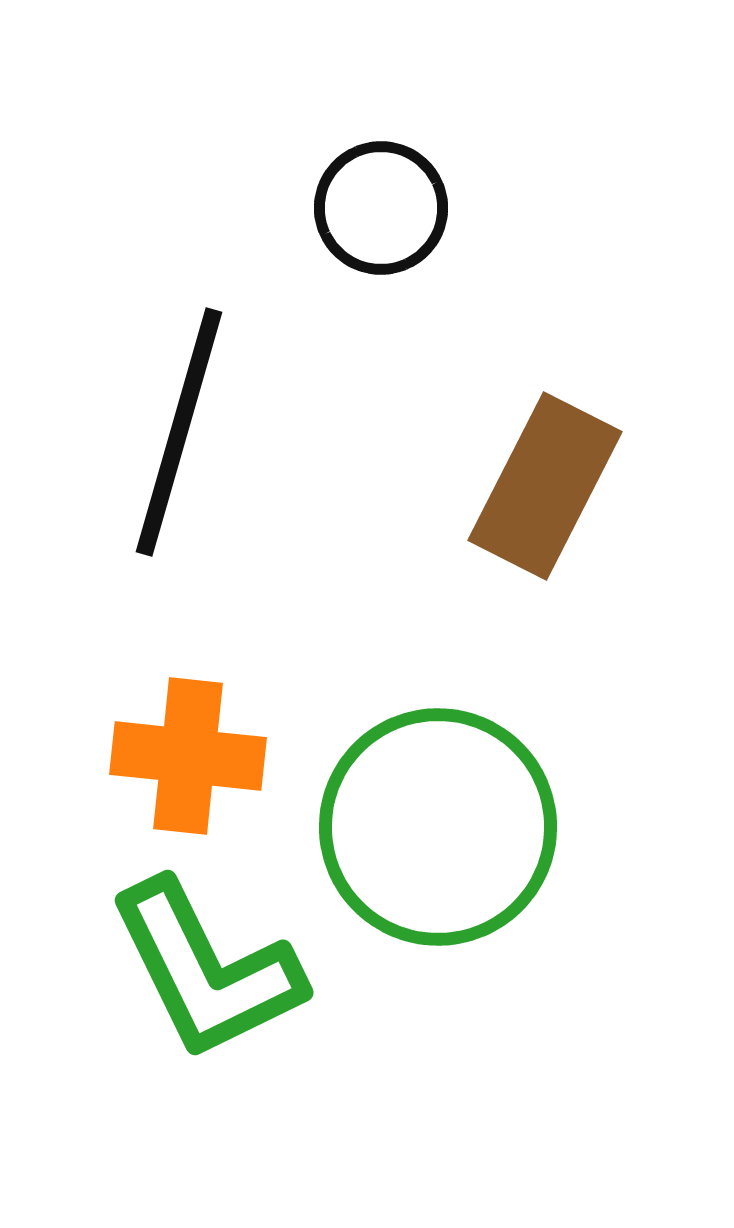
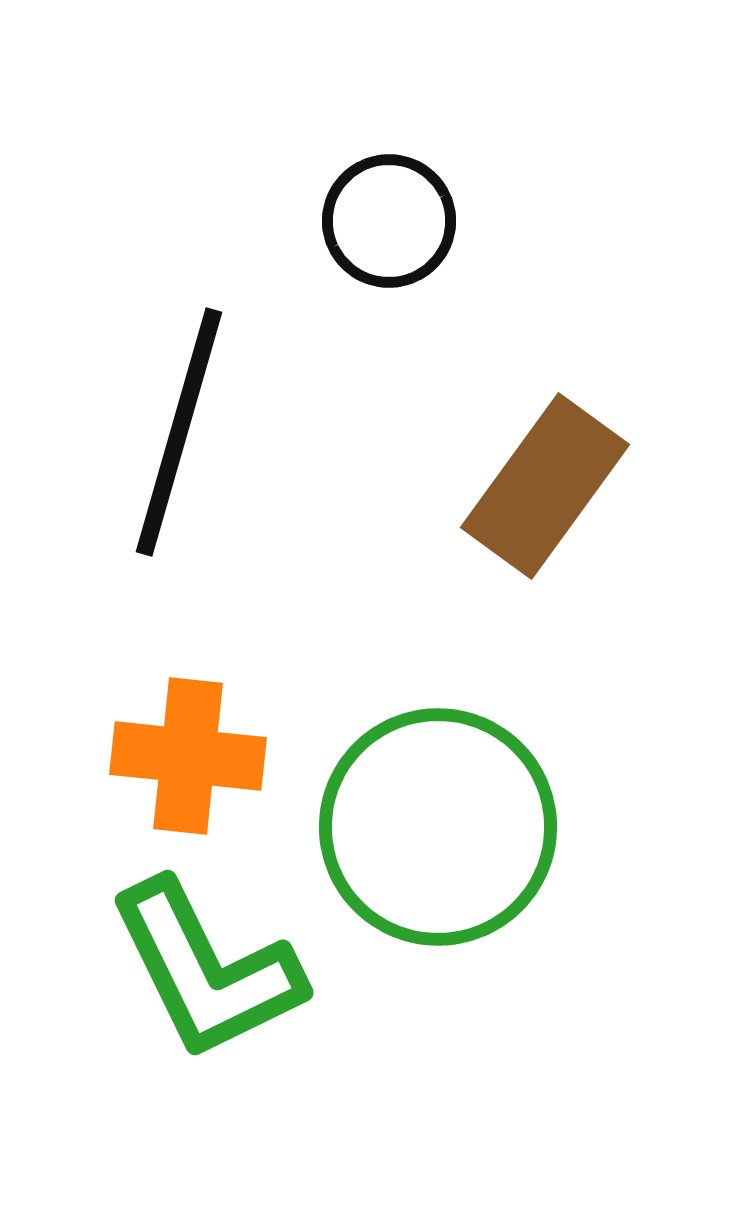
black circle: moved 8 px right, 13 px down
brown rectangle: rotated 9 degrees clockwise
